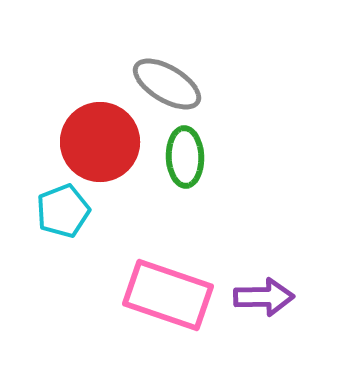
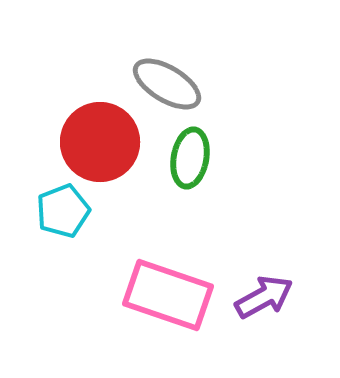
green ellipse: moved 5 px right, 1 px down; rotated 12 degrees clockwise
purple arrow: rotated 28 degrees counterclockwise
